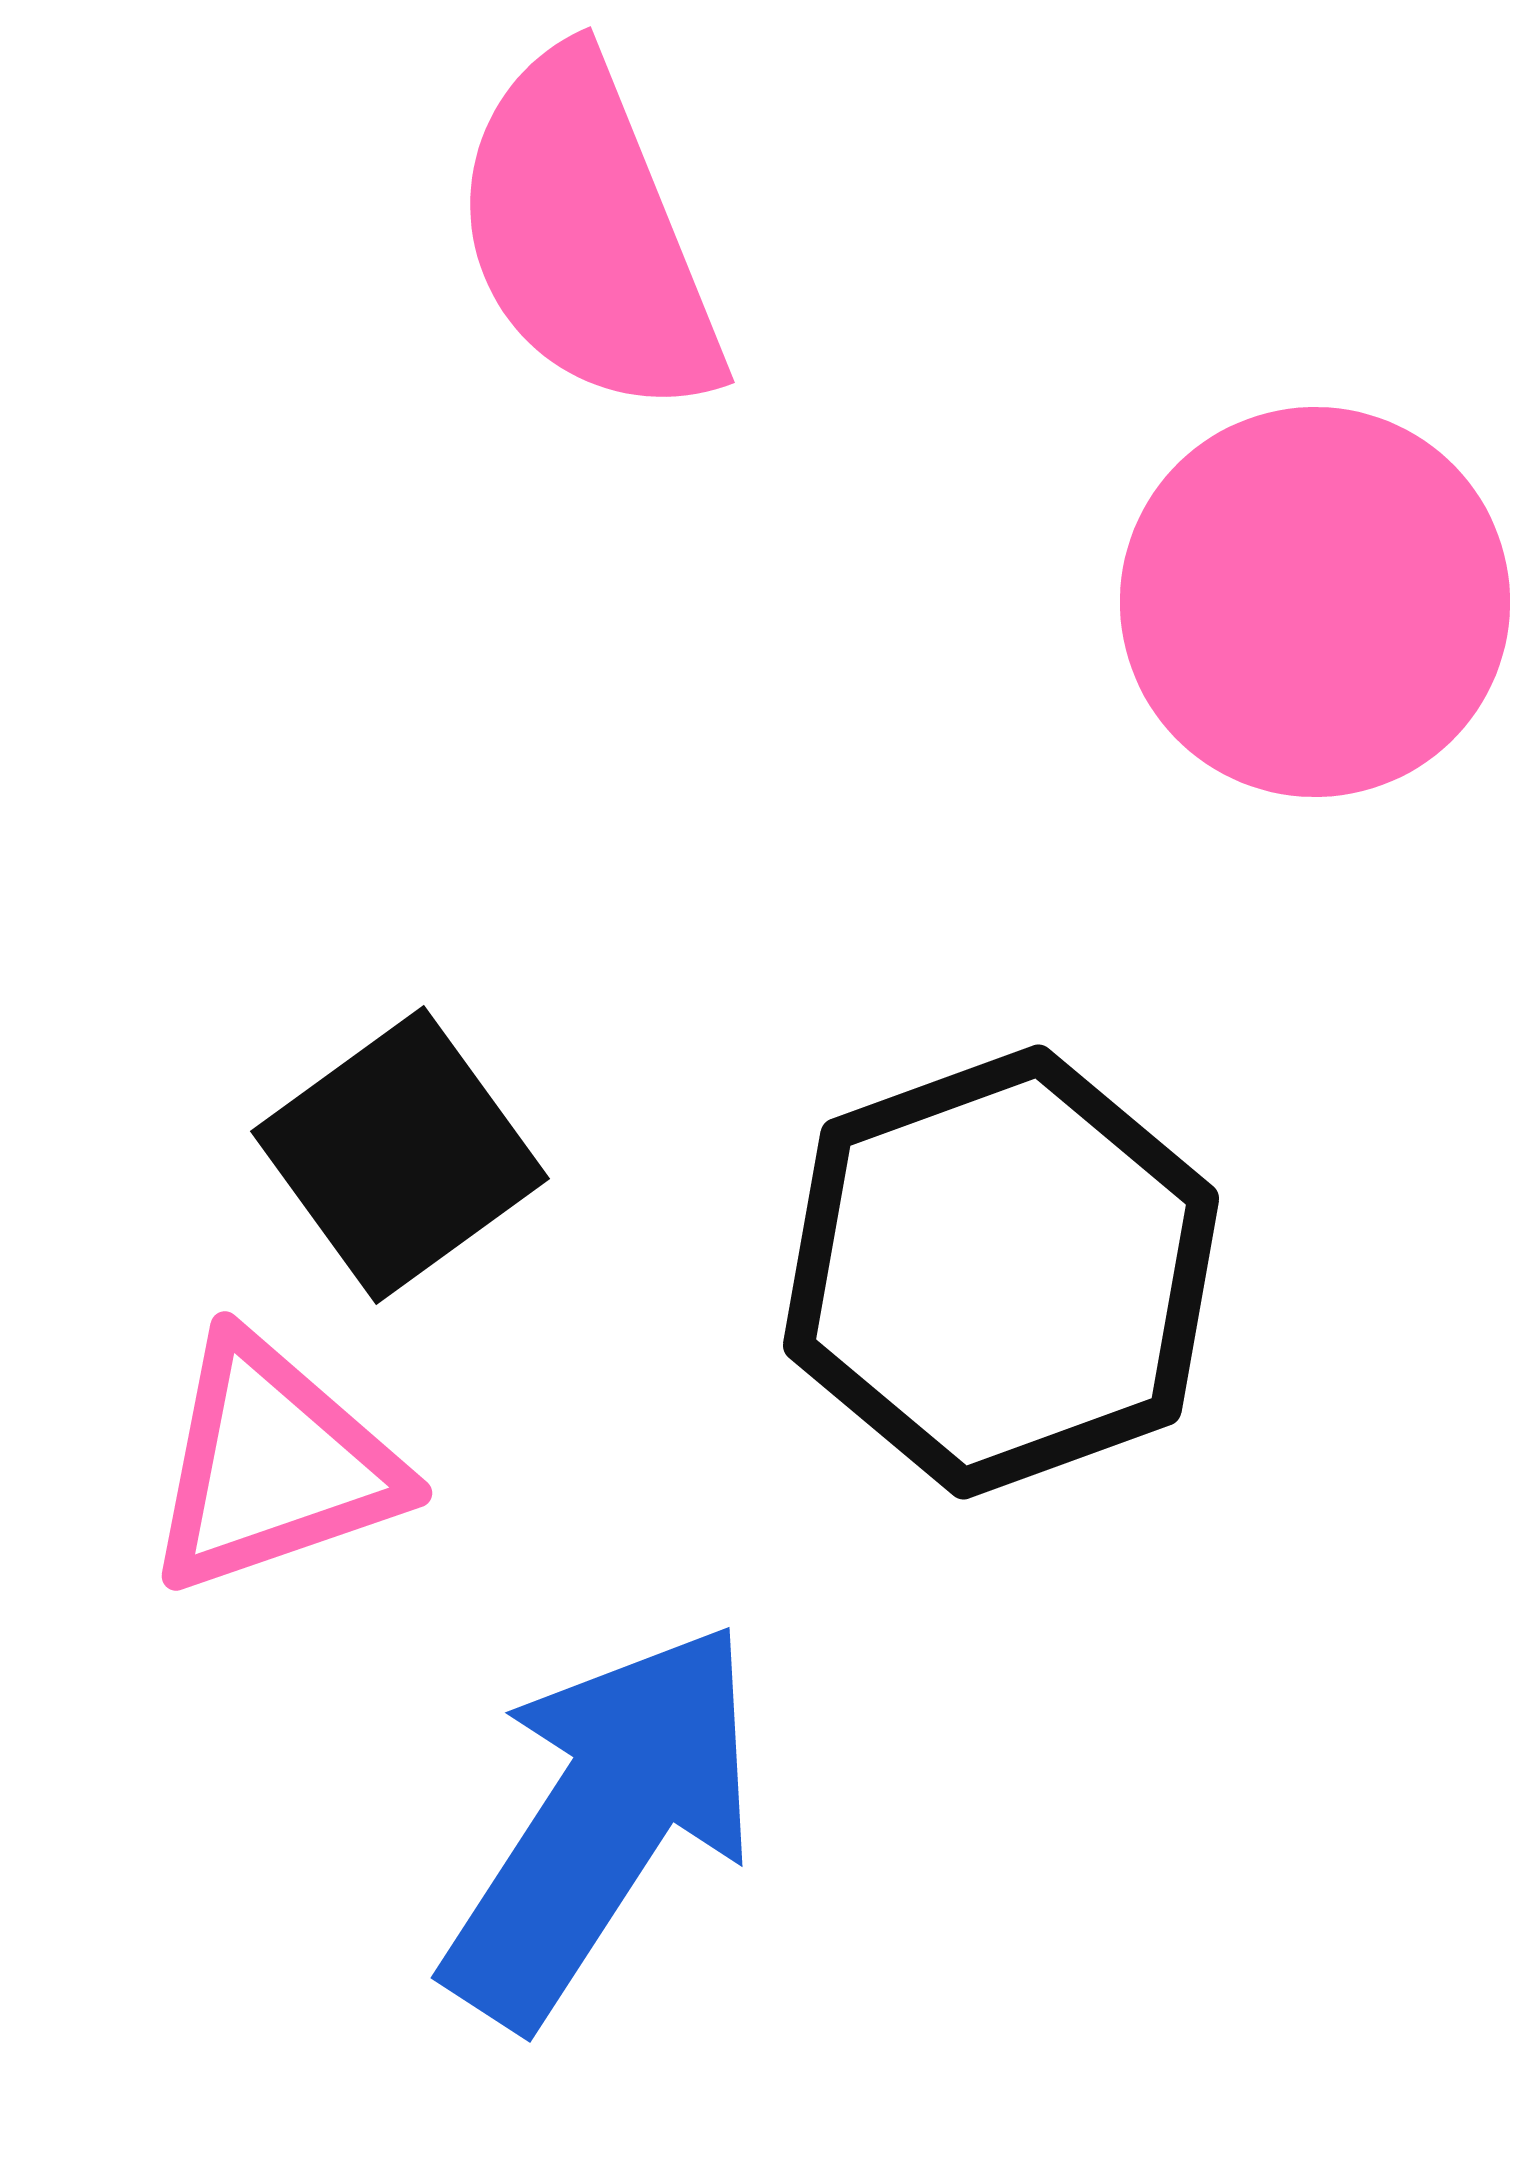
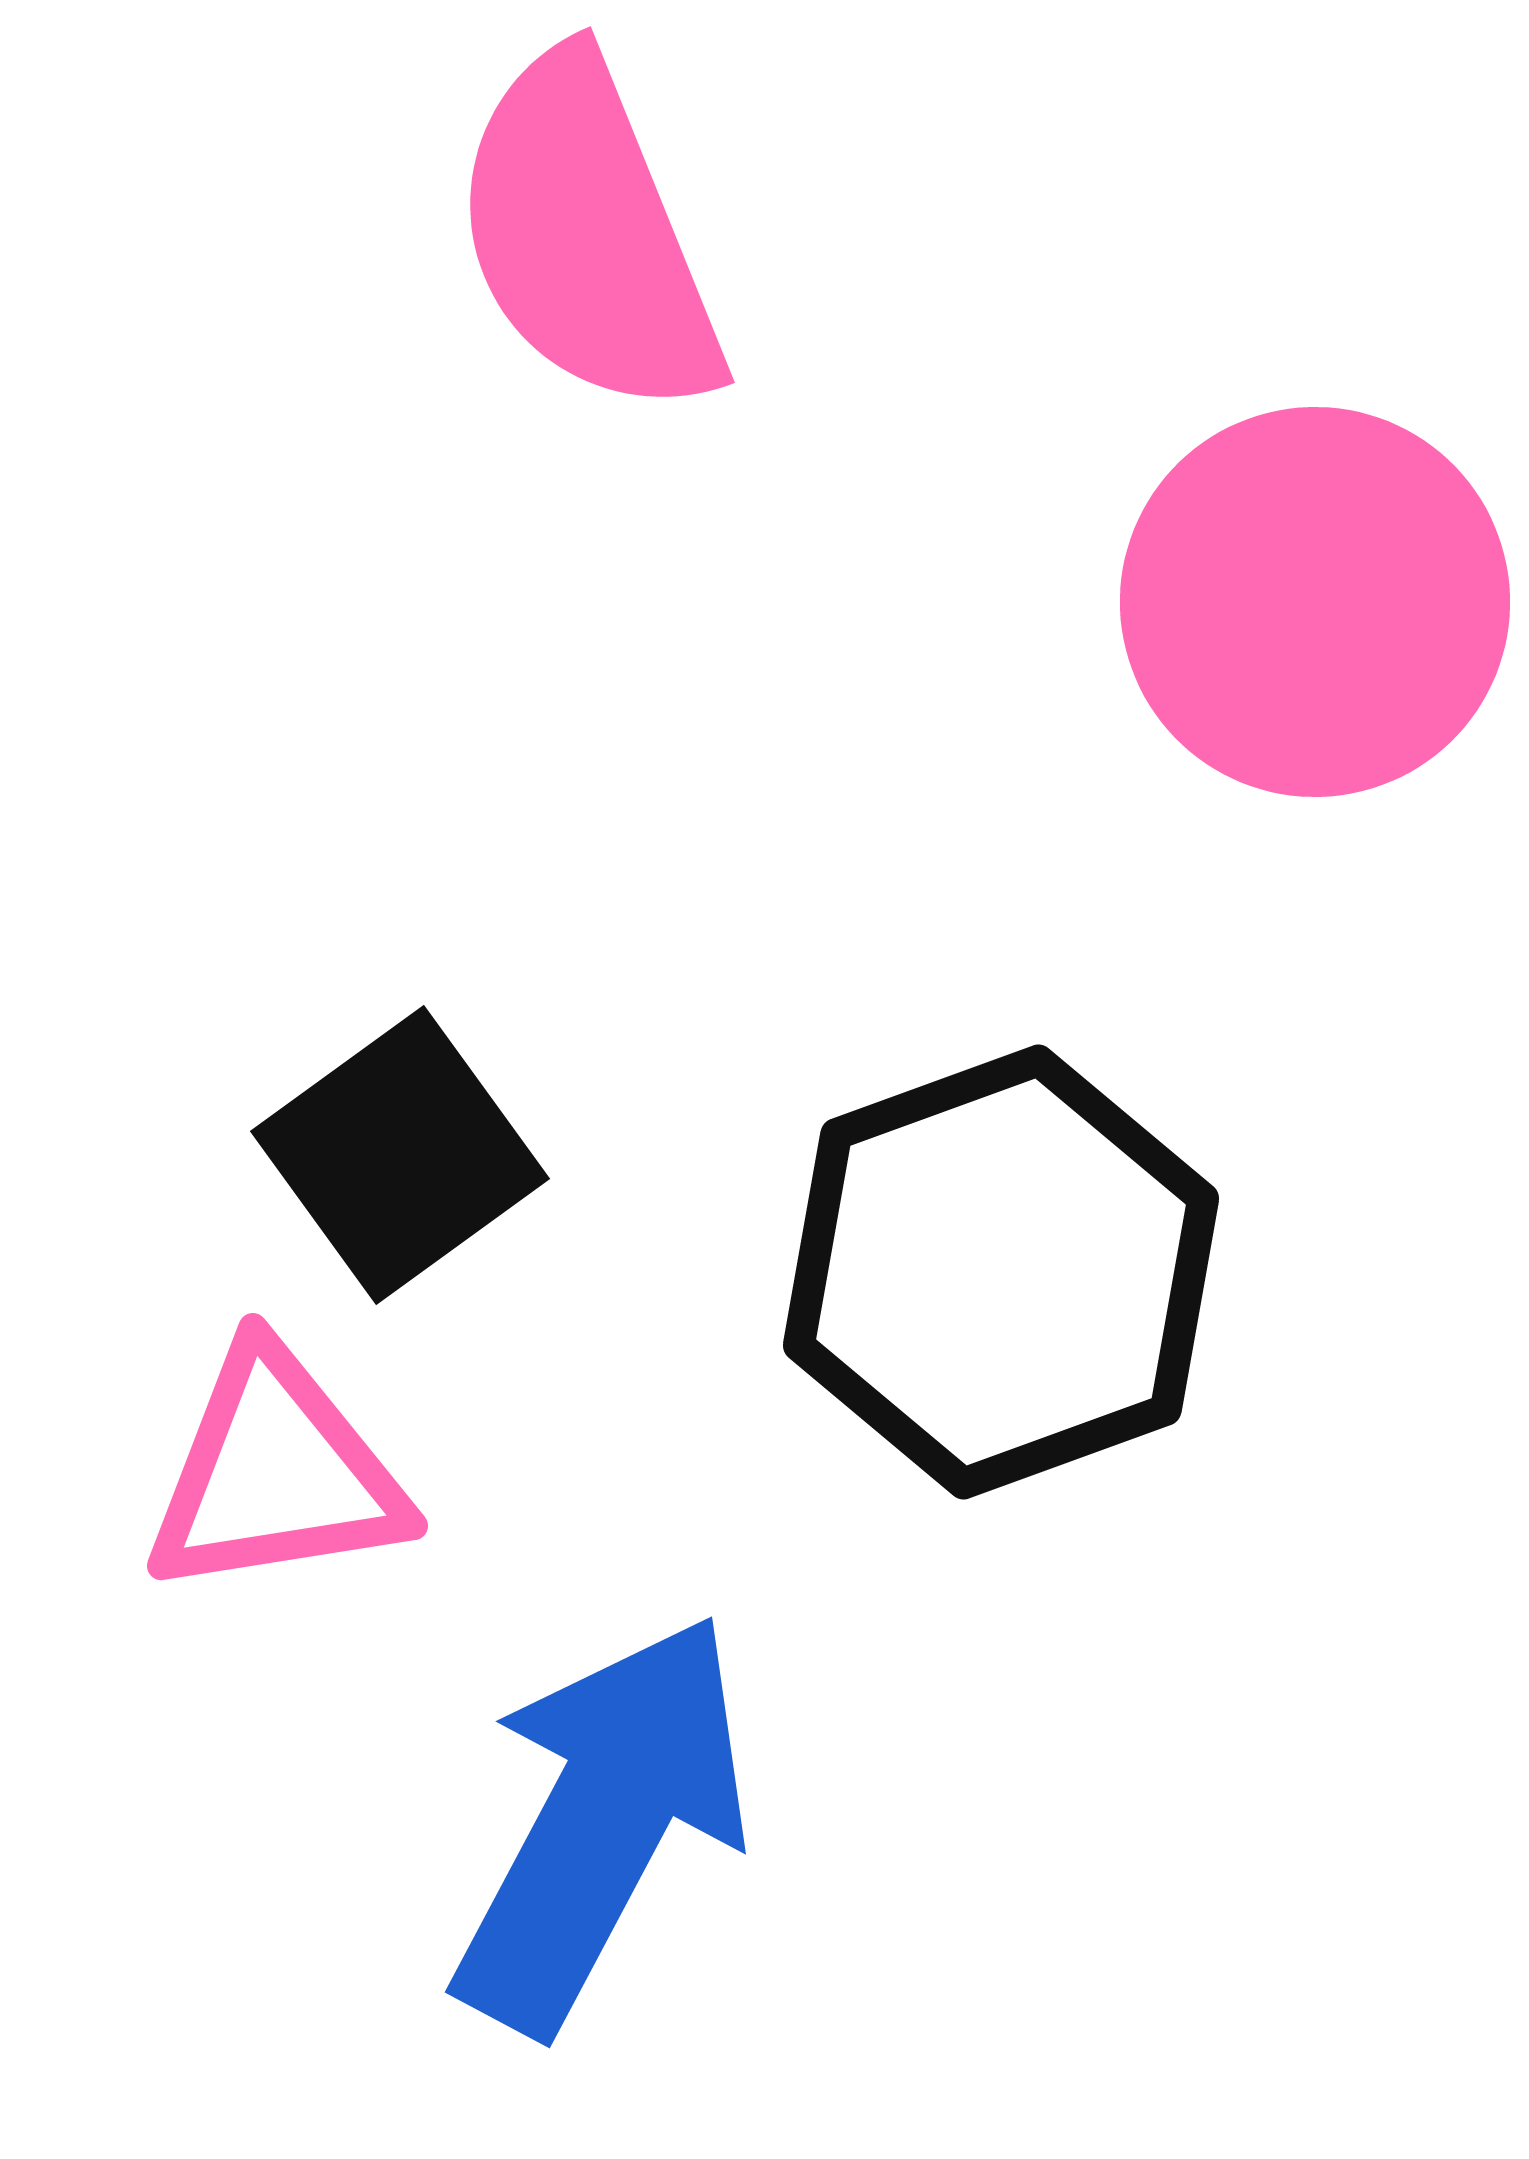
pink triangle: moved 3 px right, 8 px down; rotated 10 degrees clockwise
blue arrow: rotated 5 degrees counterclockwise
